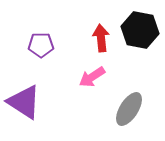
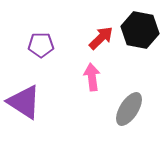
red arrow: rotated 52 degrees clockwise
pink arrow: rotated 116 degrees clockwise
